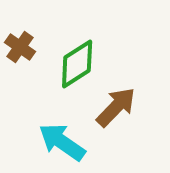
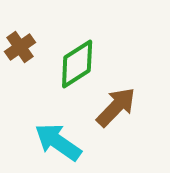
brown cross: rotated 20 degrees clockwise
cyan arrow: moved 4 px left
